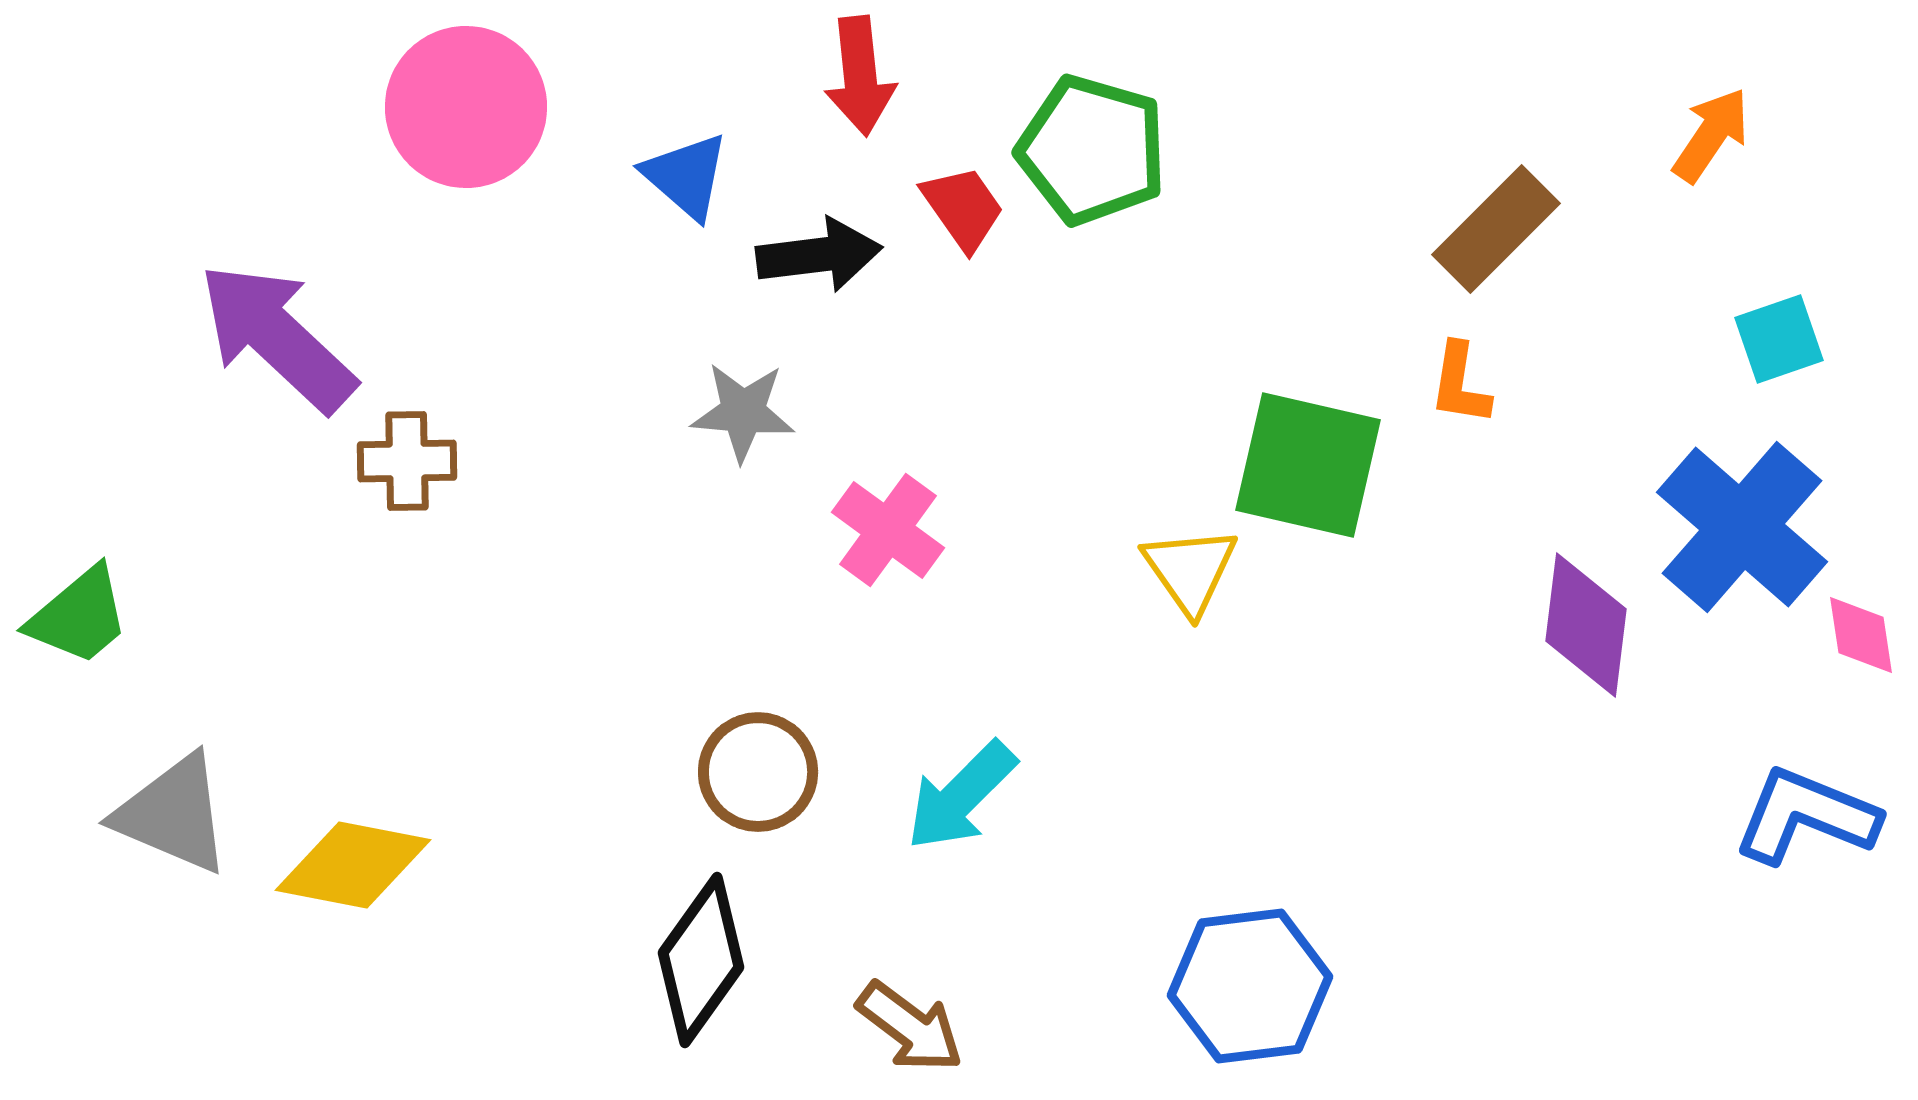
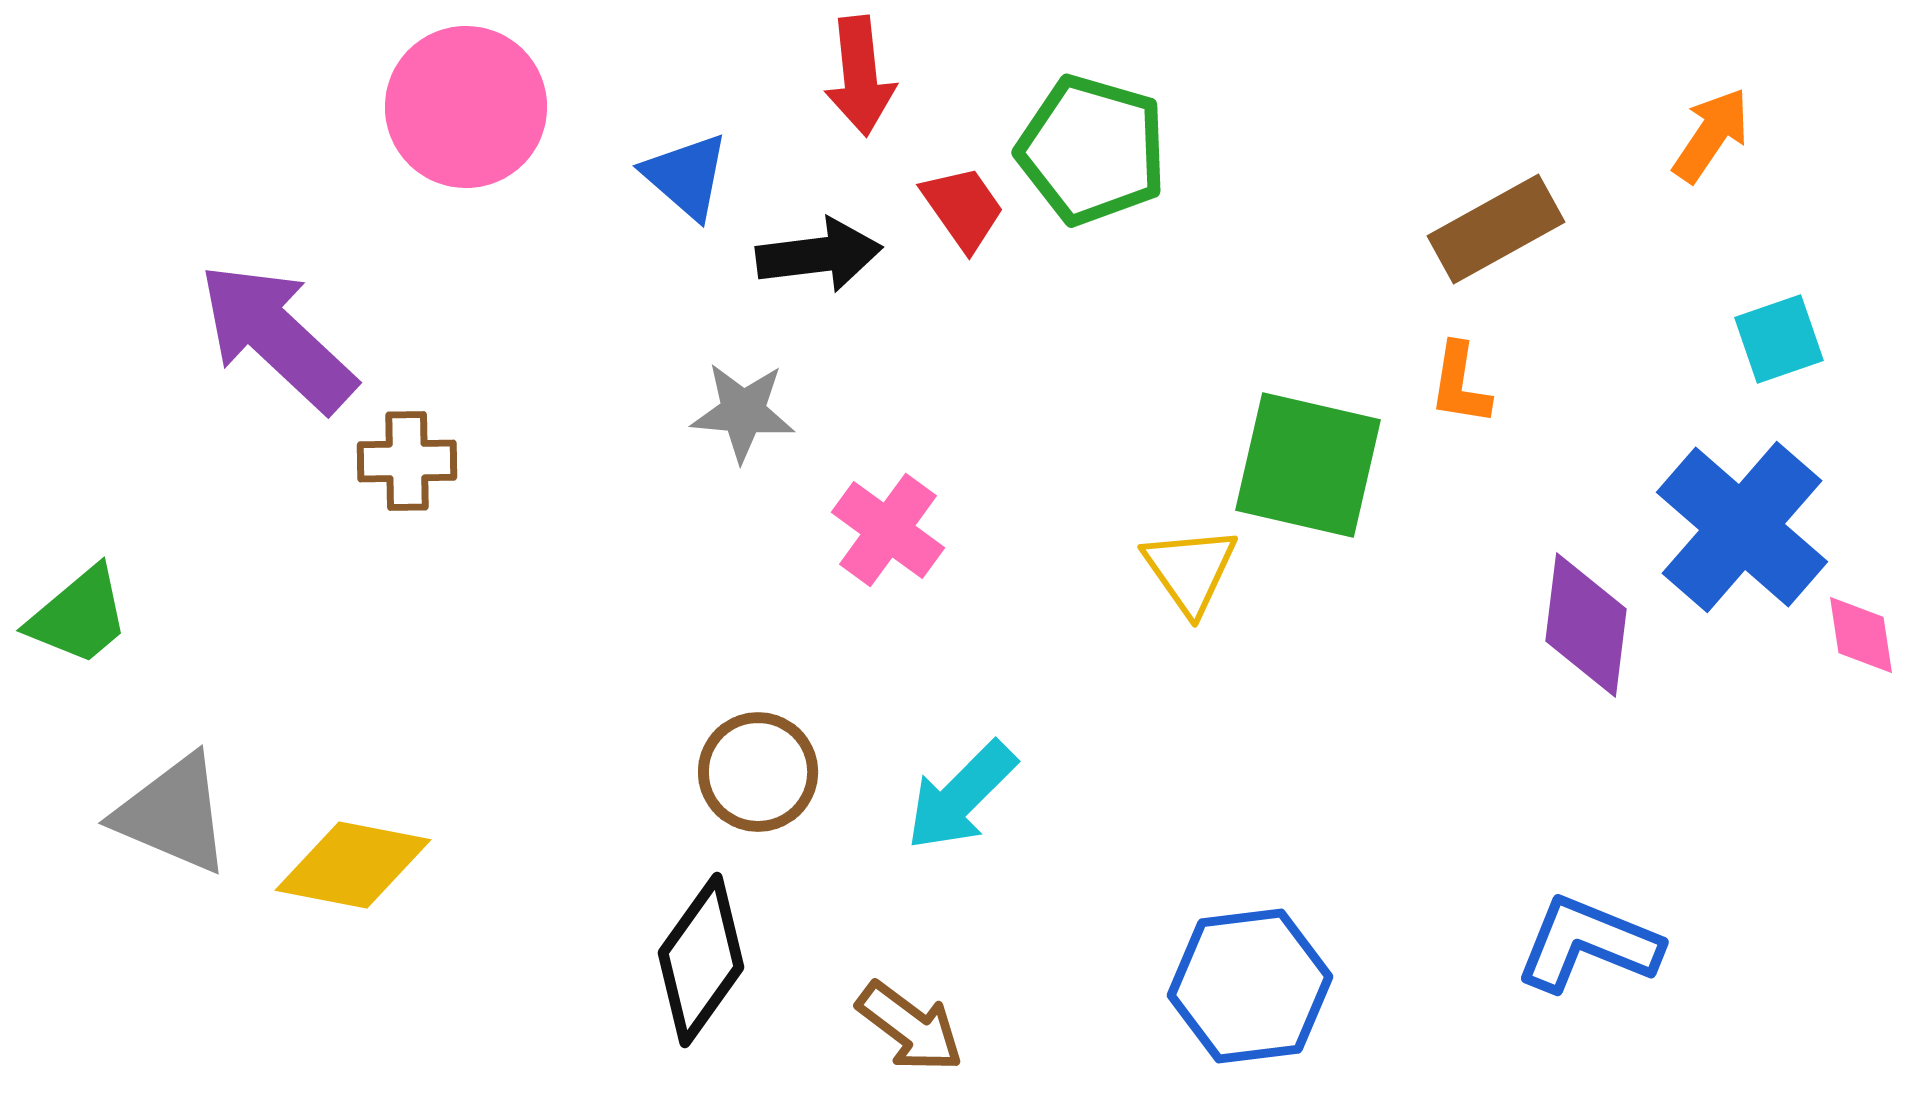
brown rectangle: rotated 16 degrees clockwise
blue L-shape: moved 218 px left, 128 px down
